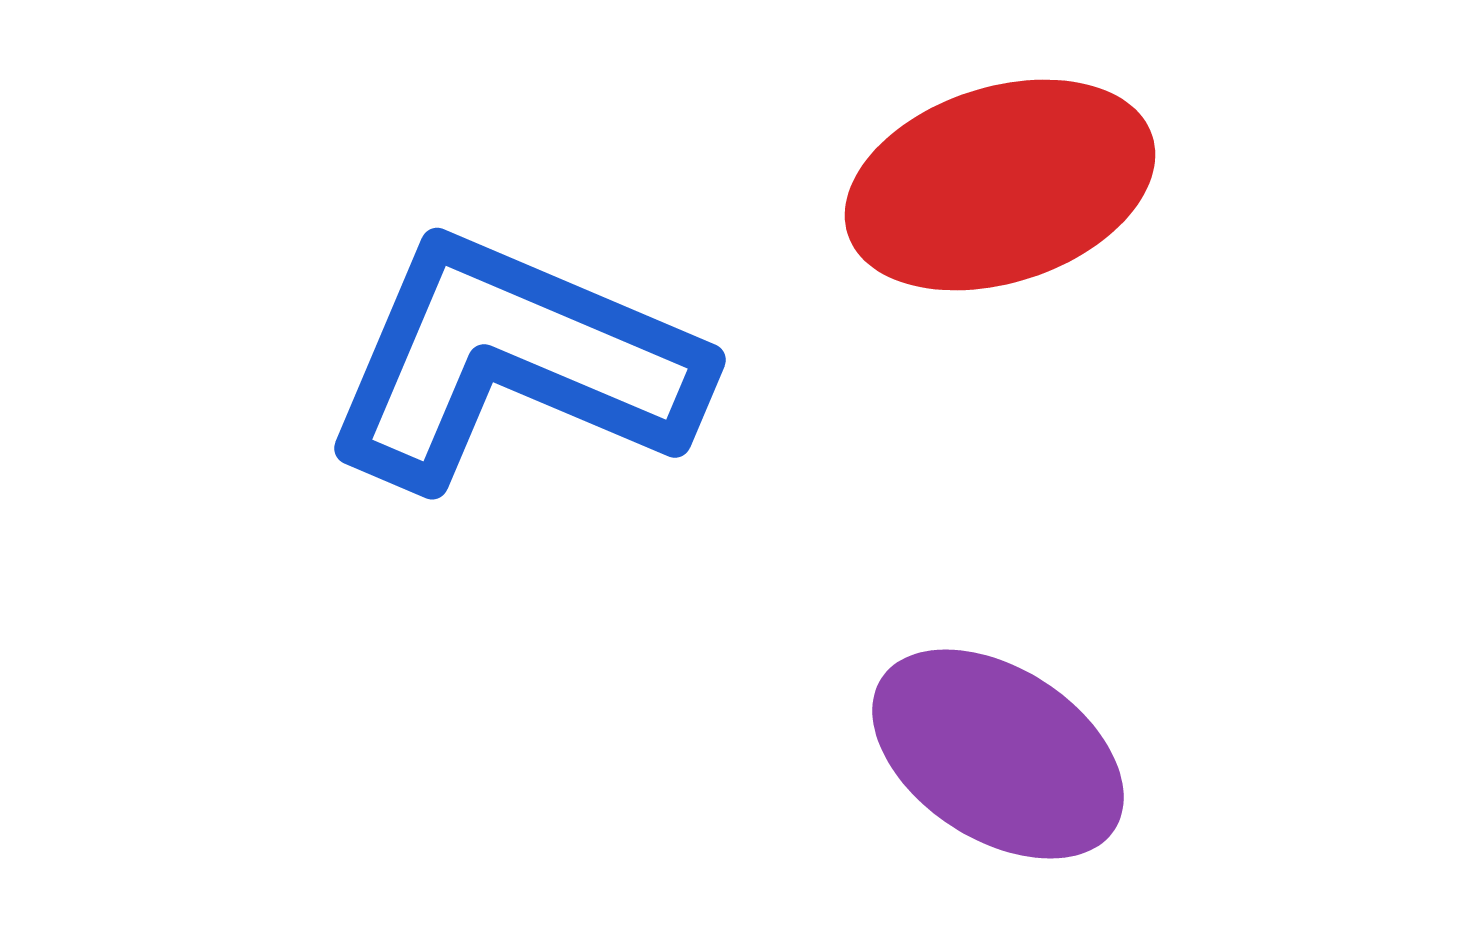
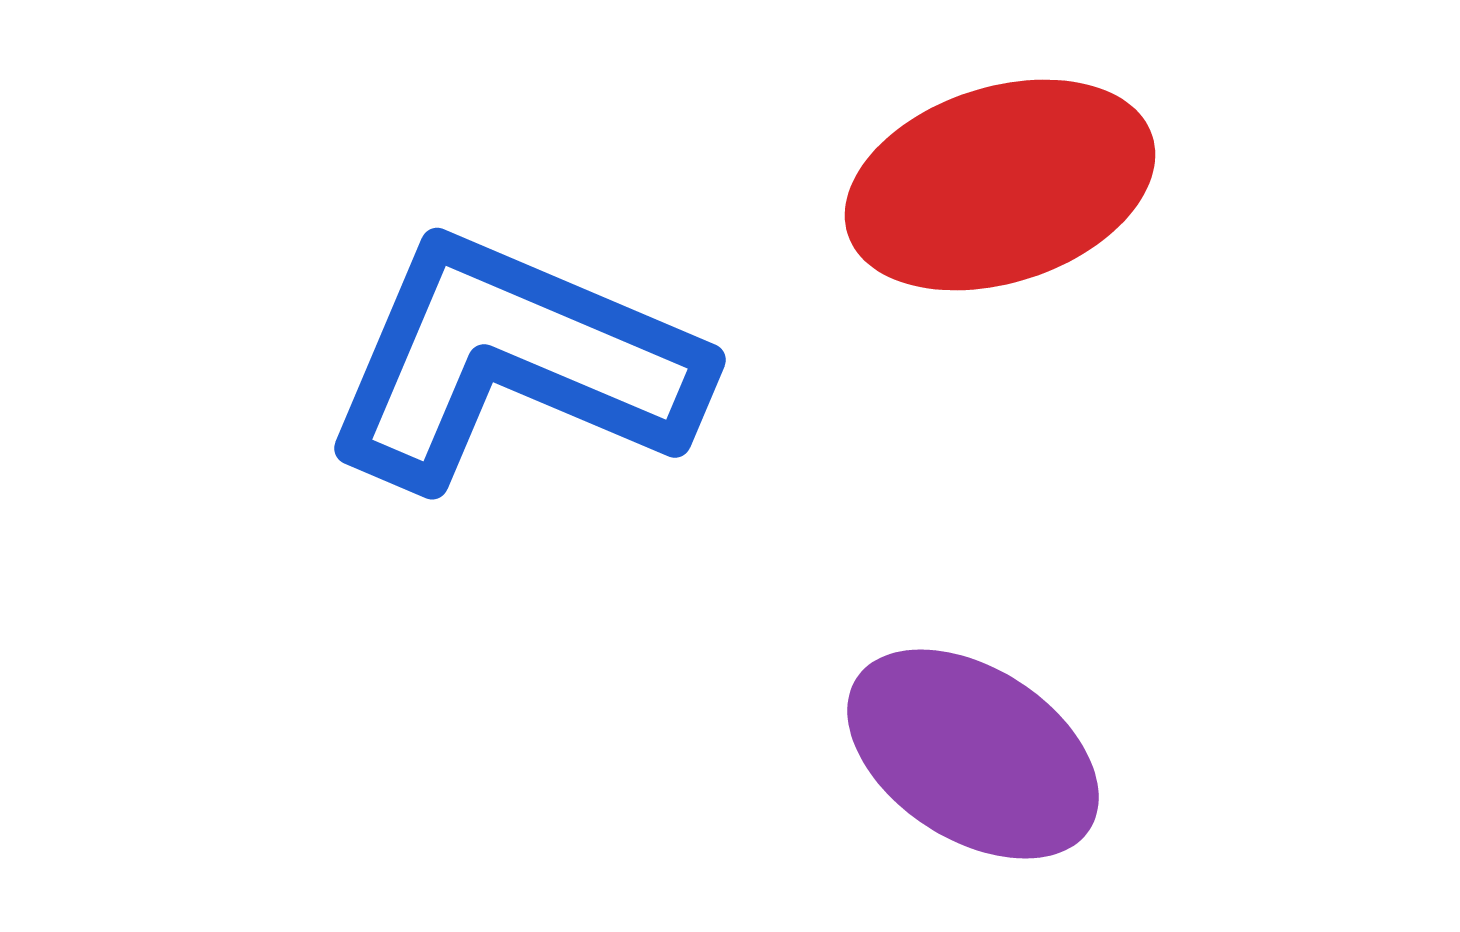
purple ellipse: moved 25 px left
